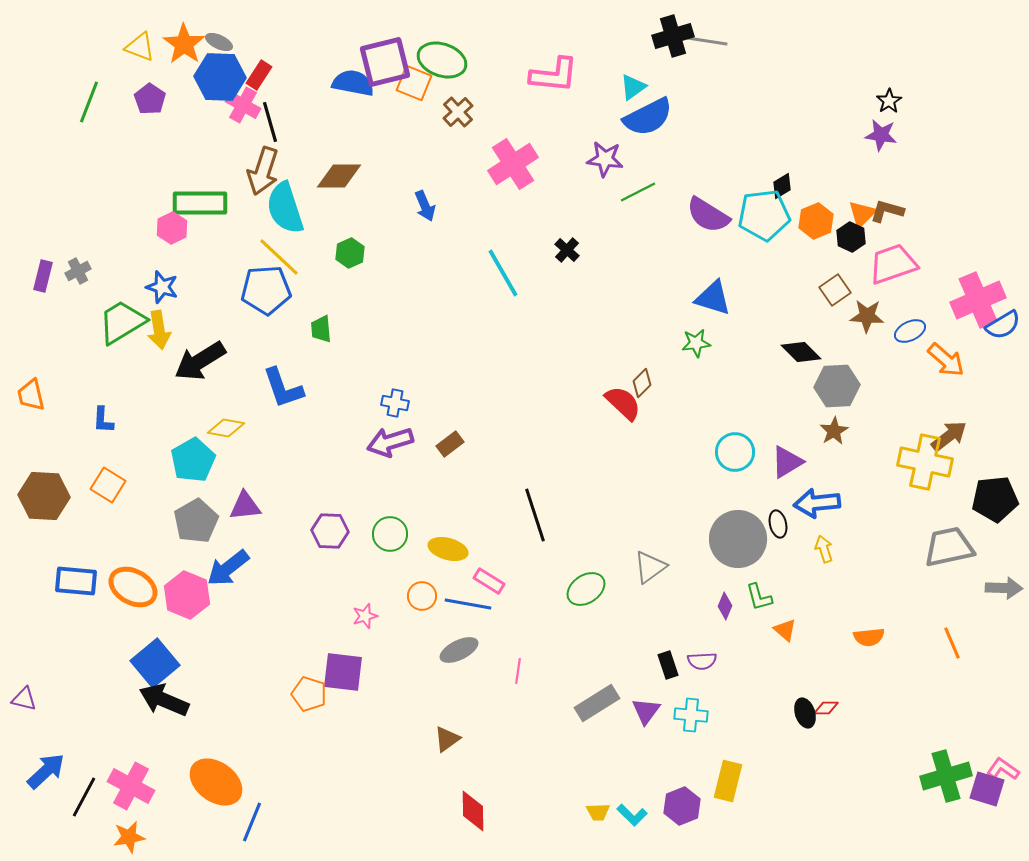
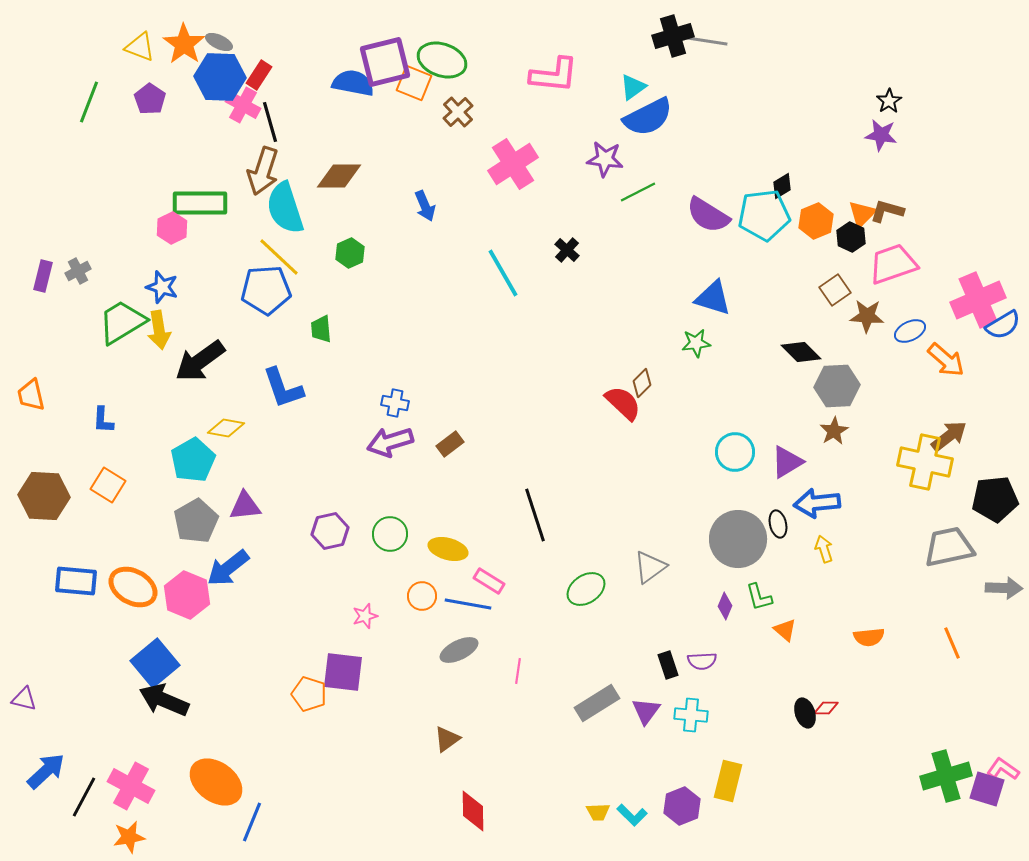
black arrow at (200, 361): rotated 4 degrees counterclockwise
purple hexagon at (330, 531): rotated 15 degrees counterclockwise
